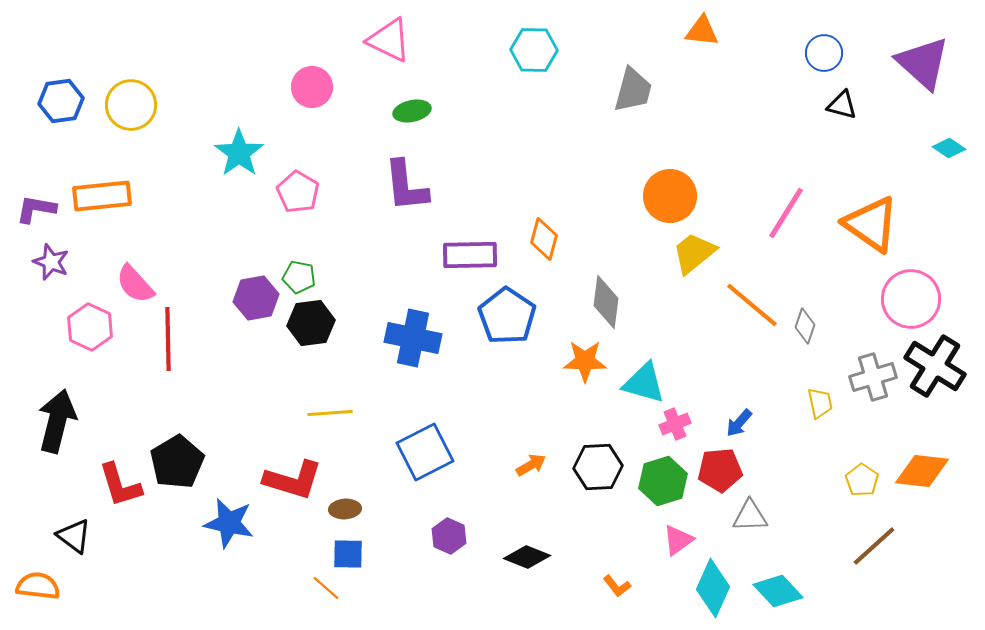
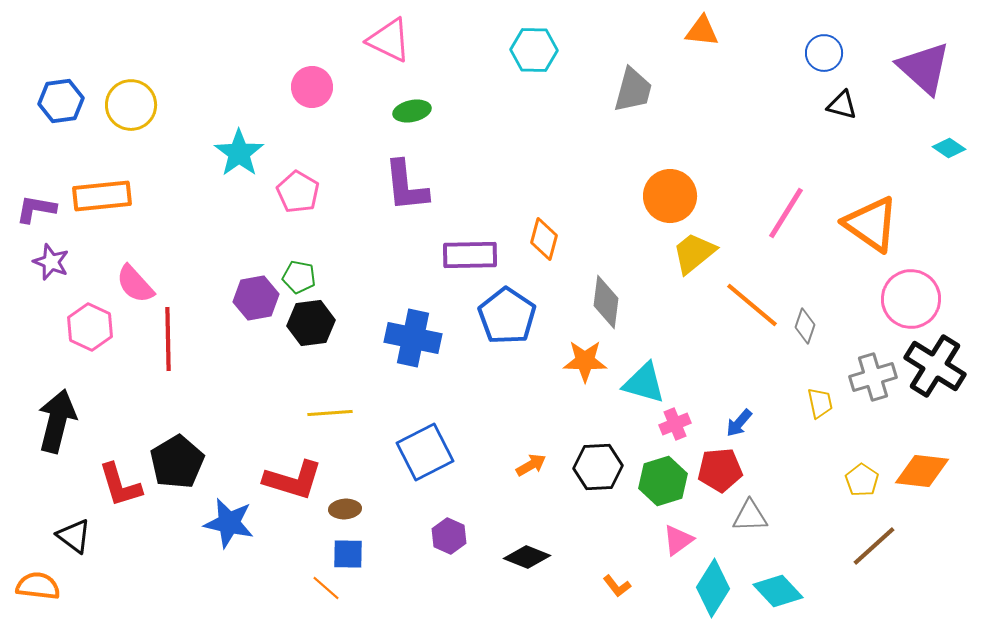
purple triangle at (923, 63): moved 1 px right, 5 px down
cyan diamond at (713, 588): rotated 8 degrees clockwise
